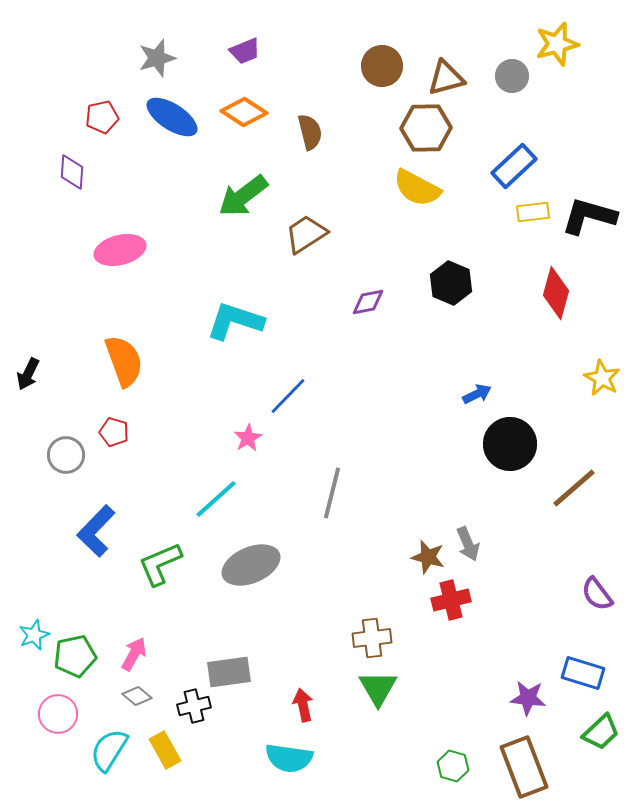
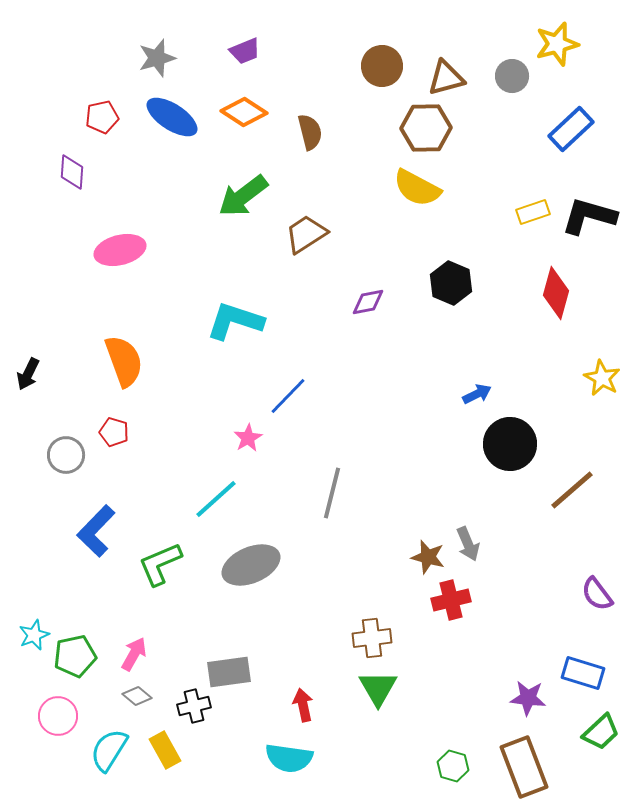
blue rectangle at (514, 166): moved 57 px right, 37 px up
yellow rectangle at (533, 212): rotated 12 degrees counterclockwise
brown line at (574, 488): moved 2 px left, 2 px down
pink circle at (58, 714): moved 2 px down
